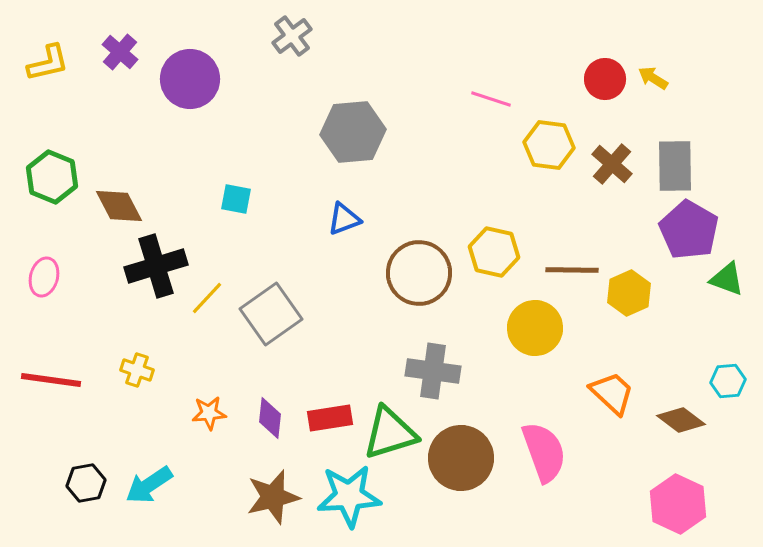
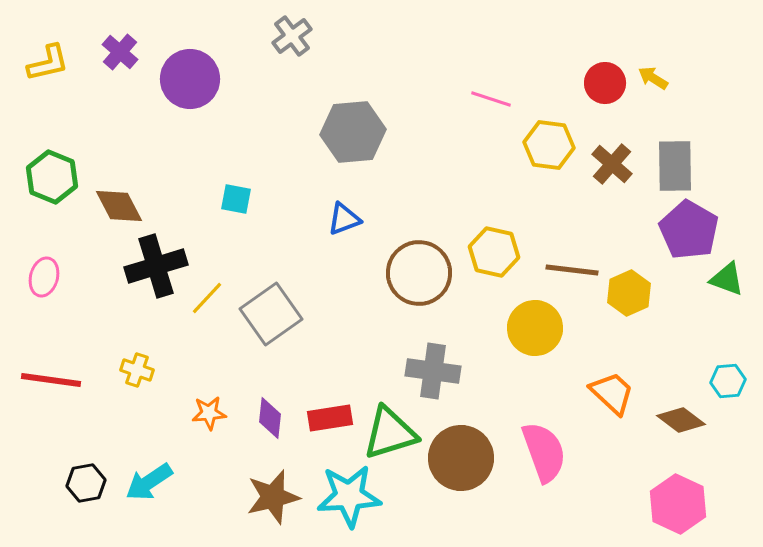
red circle at (605, 79): moved 4 px down
brown line at (572, 270): rotated 6 degrees clockwise
cyan arrow at (149, 485): moved 3 px up
